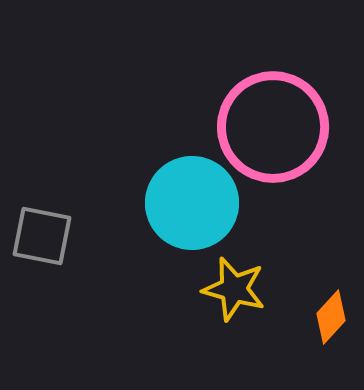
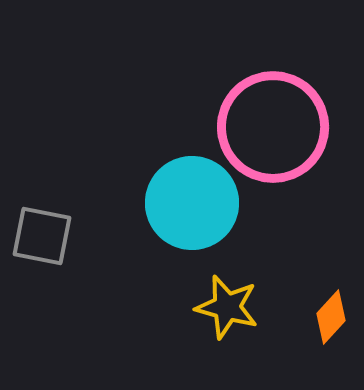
yellow star: moved 7 px left, 18 px down
